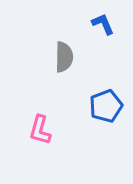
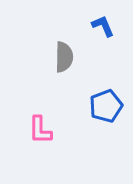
blue L-shape: moved 2 px down
pink L-shape: rotated 16 degrees counterclockwise
